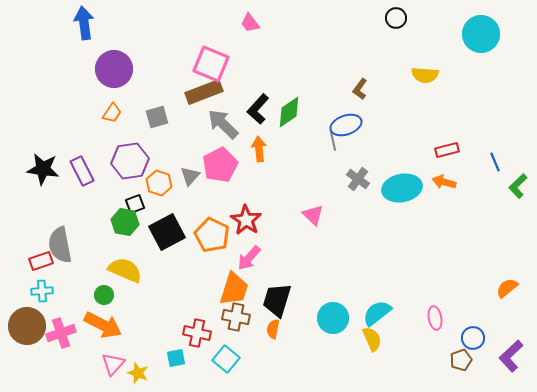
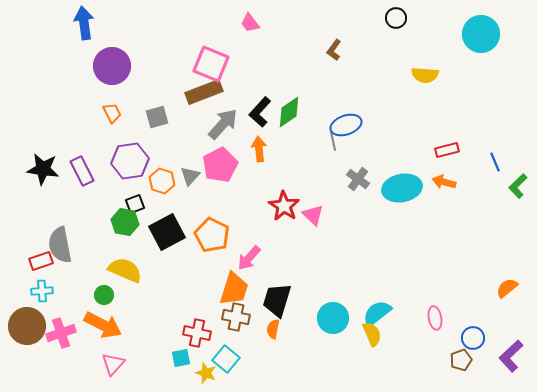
purple circle at (114, 69): moved 2 px left, 3 px up
brown L-shape at (360, 89): moved 26 px left, 39 px up
black L-shape at (258, 109): moved 2 px right, 3 px down
orange trapezoid at (112, 113): rotated 60 degrees counterclockwise
gray arrow at (223, 124): rotated 88 degrees clockwise
orange hexagon at (159, 183): moved 3 px right, 2 px up
red star at (246, 220): moved 38 px right, 14 px up
yellow semicircle at (372, 339): moved 5 px up
cyan square at (176, 358): moved 5 px right
yellow star at (138, 373): moved 68 px right
